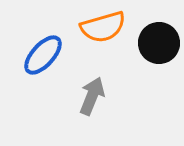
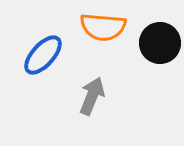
orange semicircle: rotated 21 degrees clockwise
black circle: moved 1 px right
